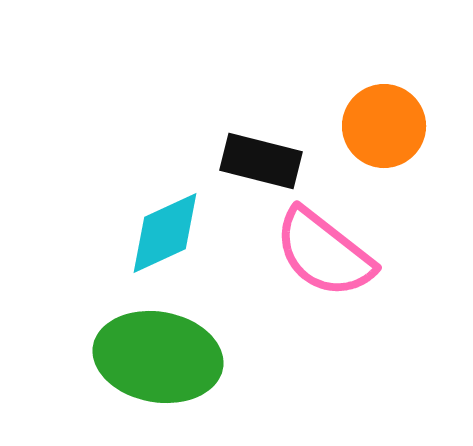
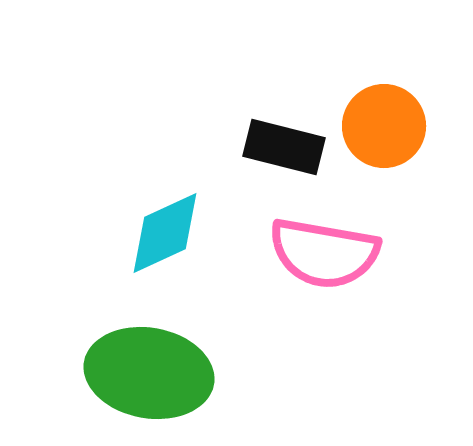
black rectangle: moved 23 px right, 14 px up
pink semicircle: rotated 28 degrees counterclockwise
green ellipse: moved 9 px left, 16 px down
